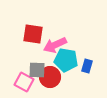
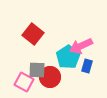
red square: rotated 30 degrees clockwise
pink arrow: moved 26 px right, 1 px down
cyan pentagon: moved 2 px right, 3 px up; rotated 30 degrees clockwise
